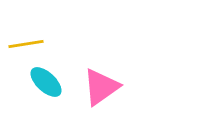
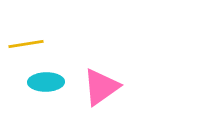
cyan ellipse: rotated 44 degrees counterclockwise
